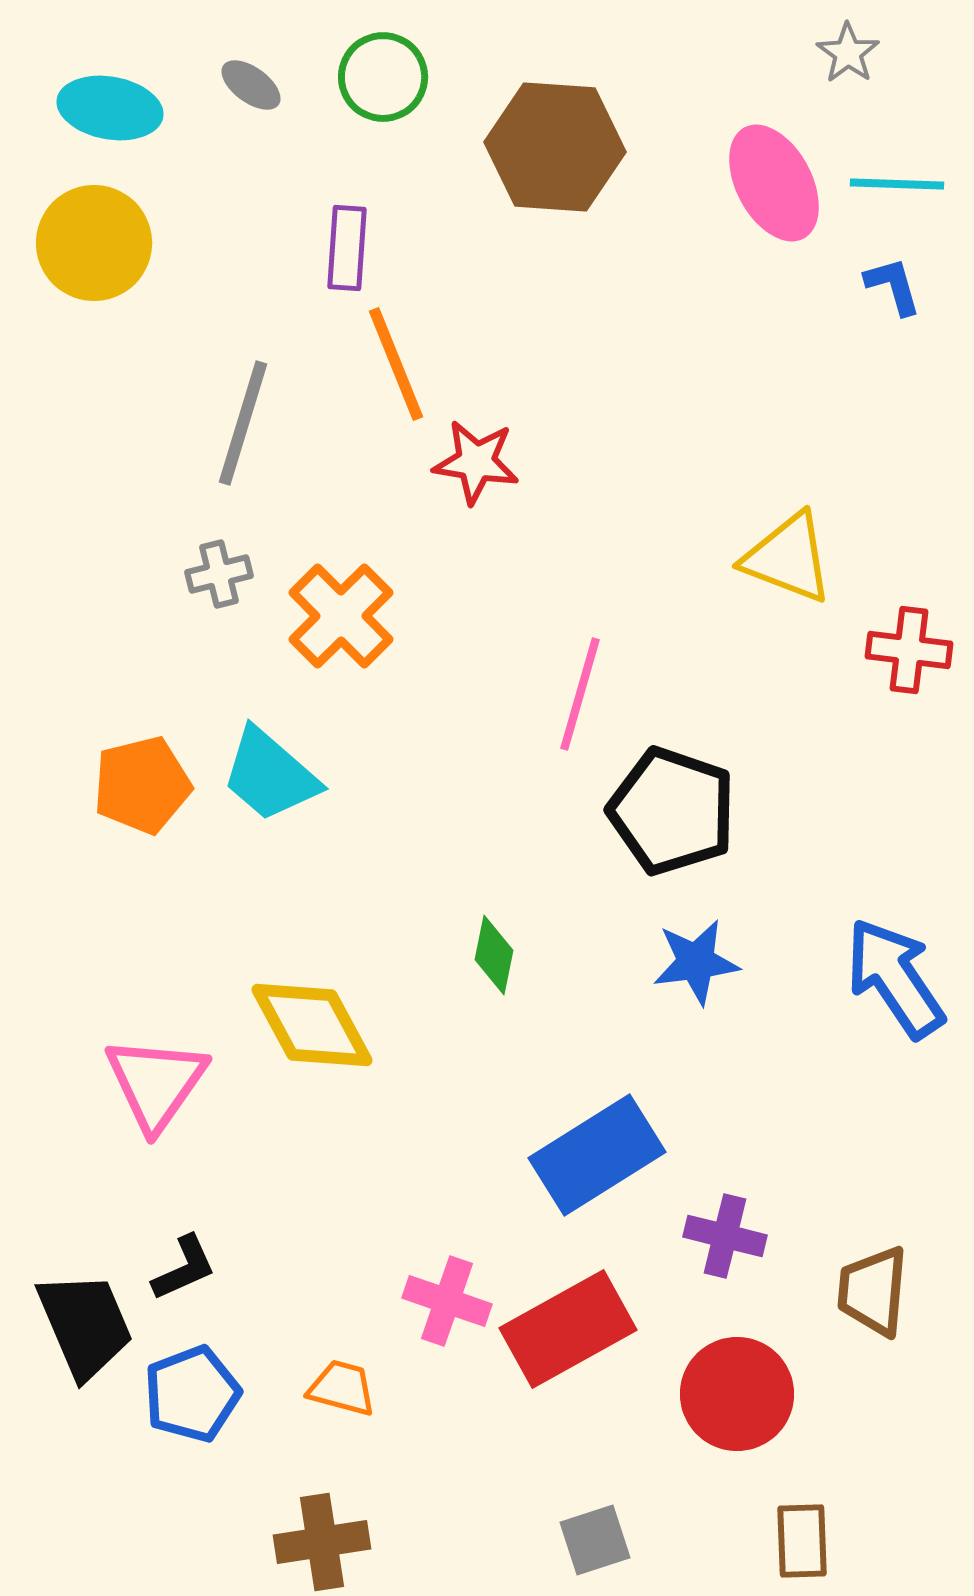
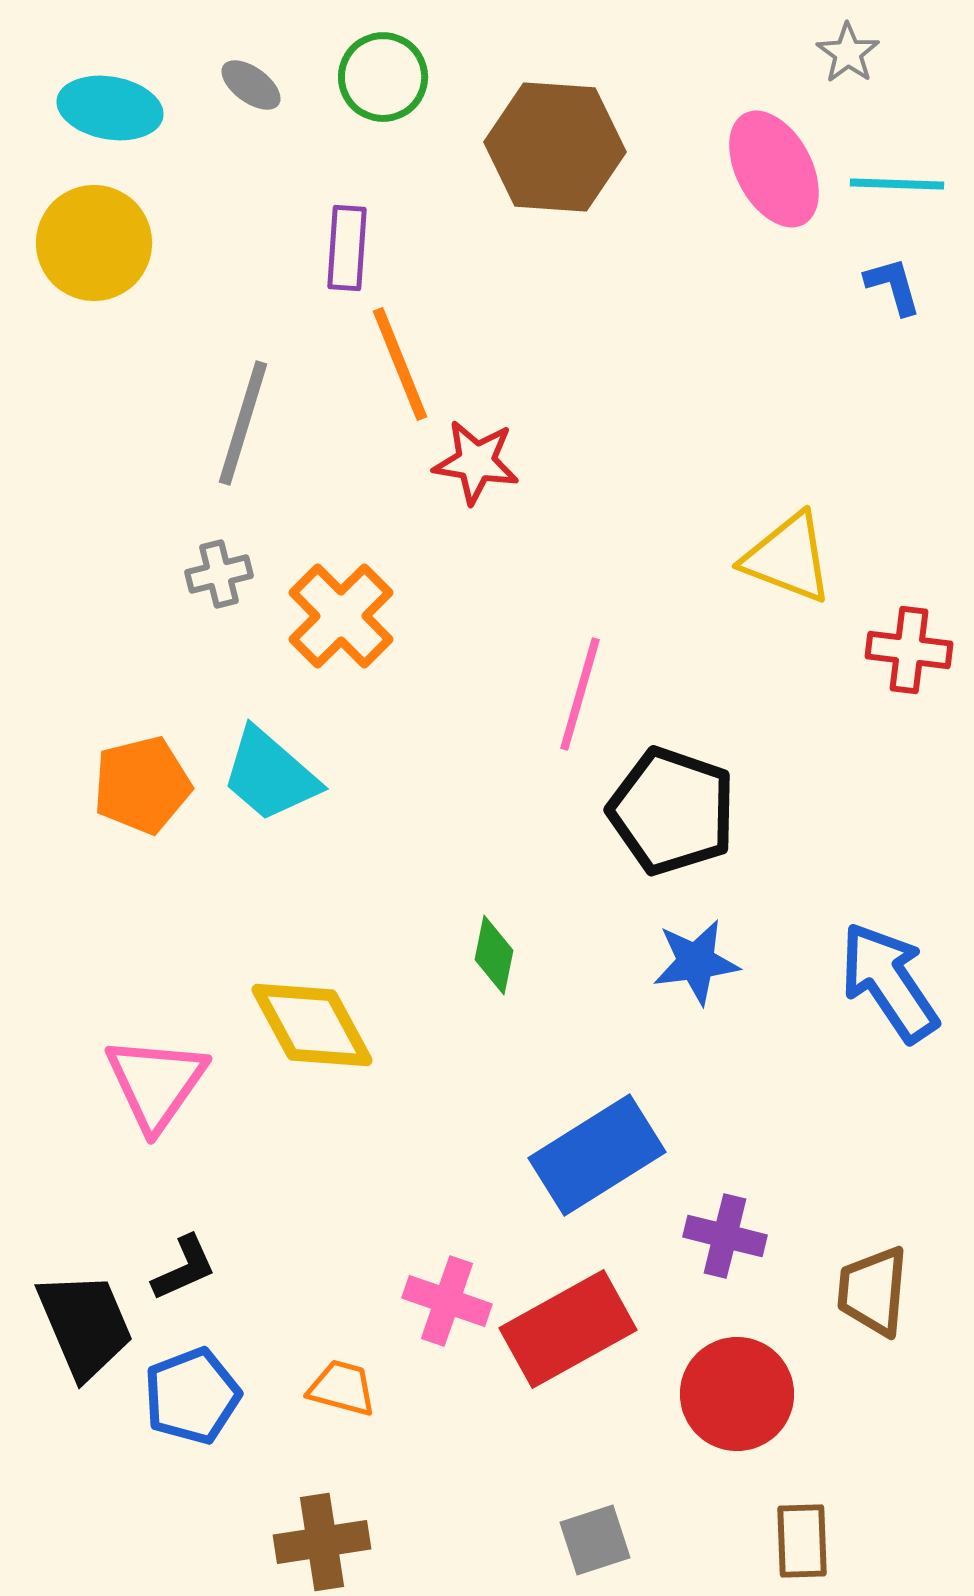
pink ellipse: moved 14 px up
orange line: moved 4 px right
blue arrow: moved 6 px left, 4 px down
blue pentagon: moved 2 px down
